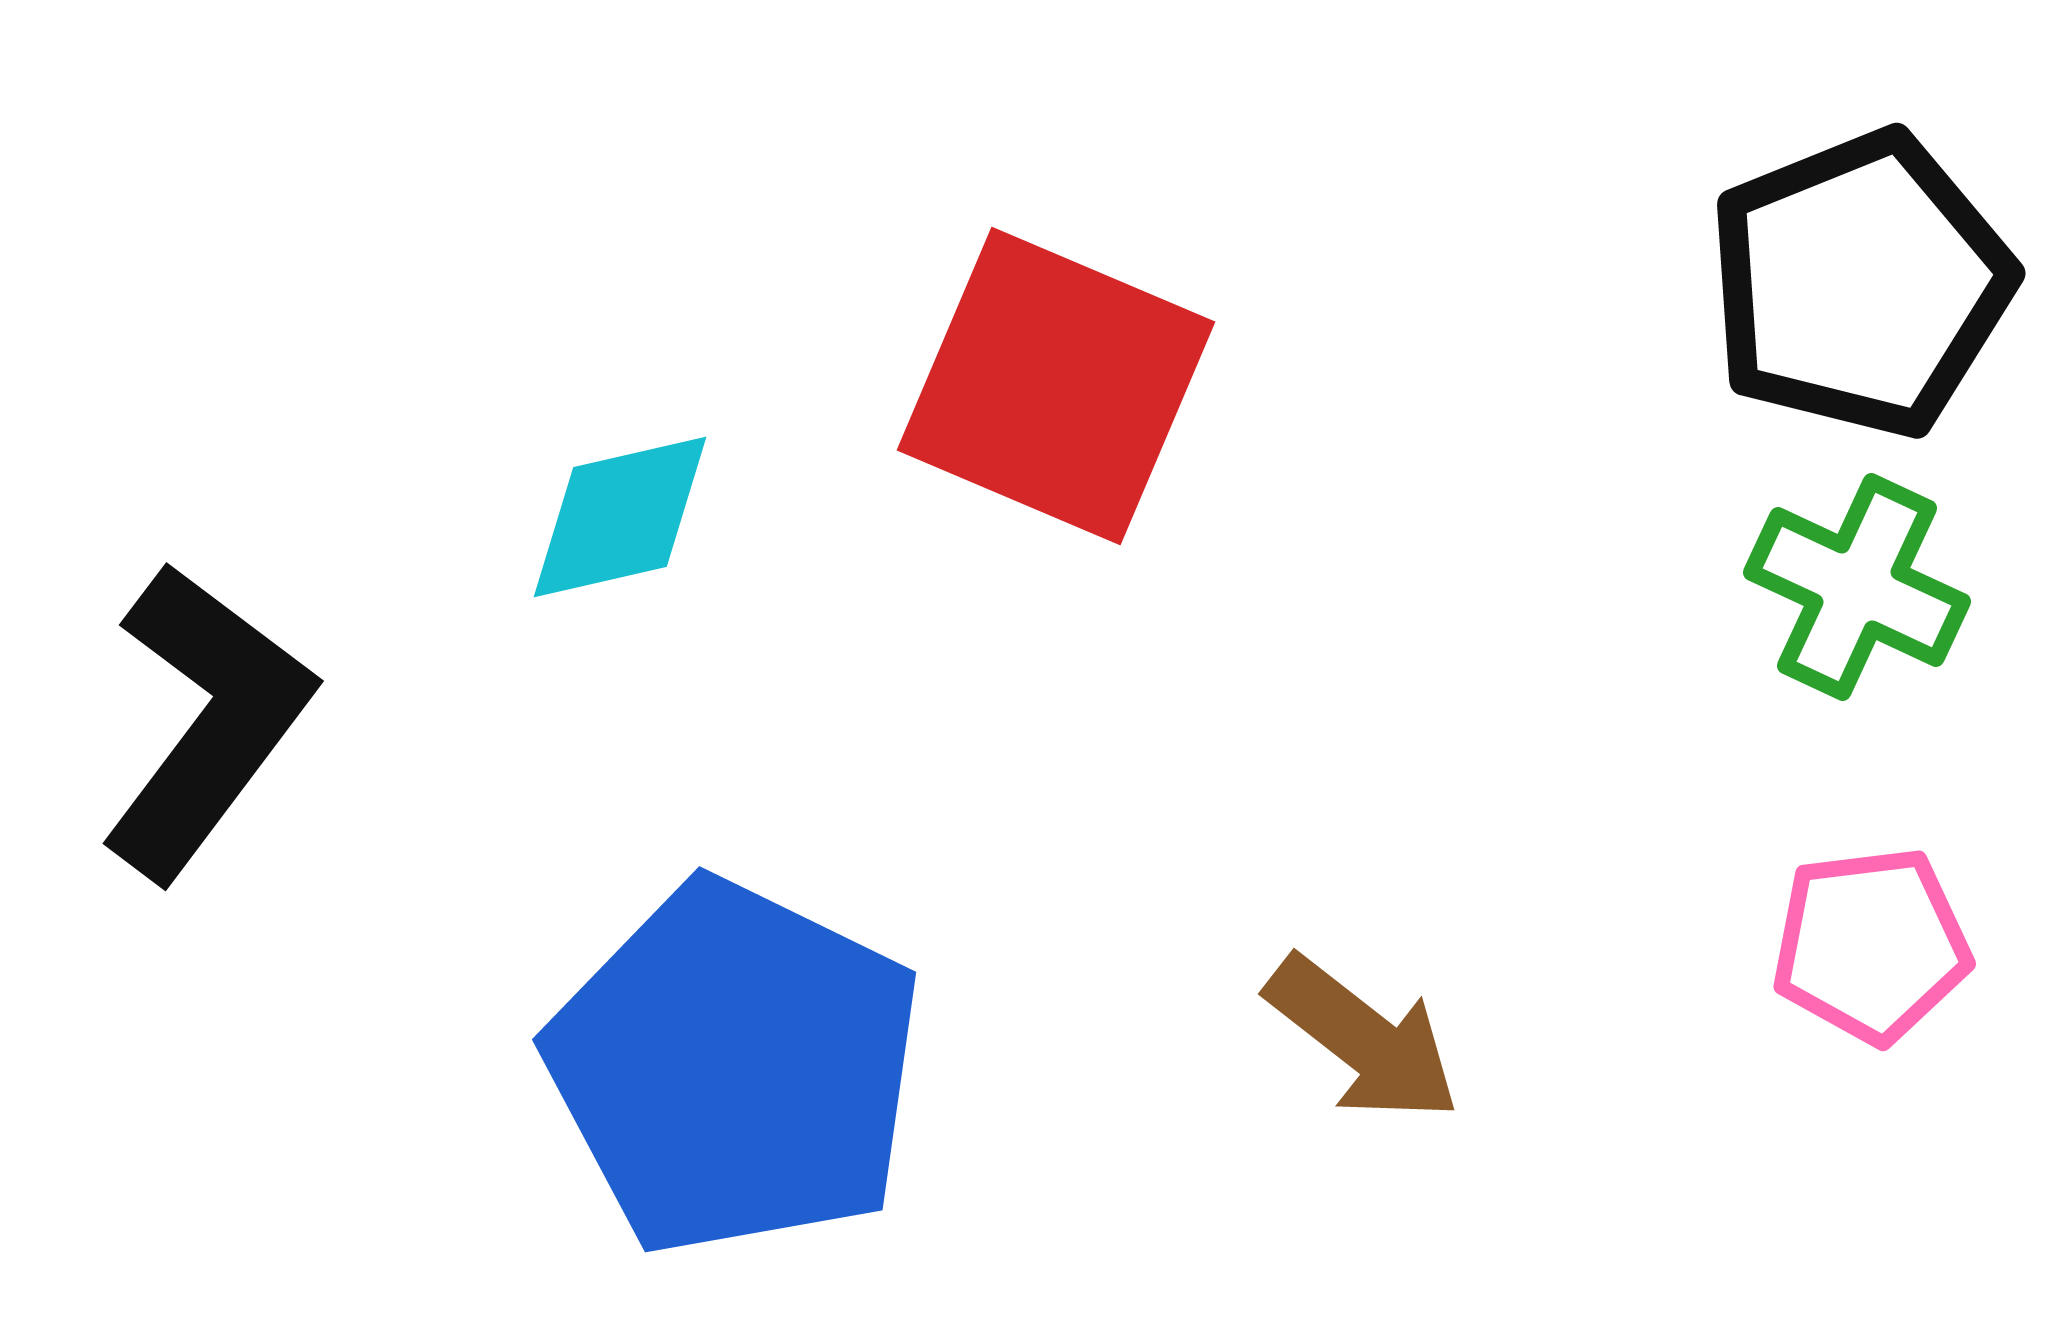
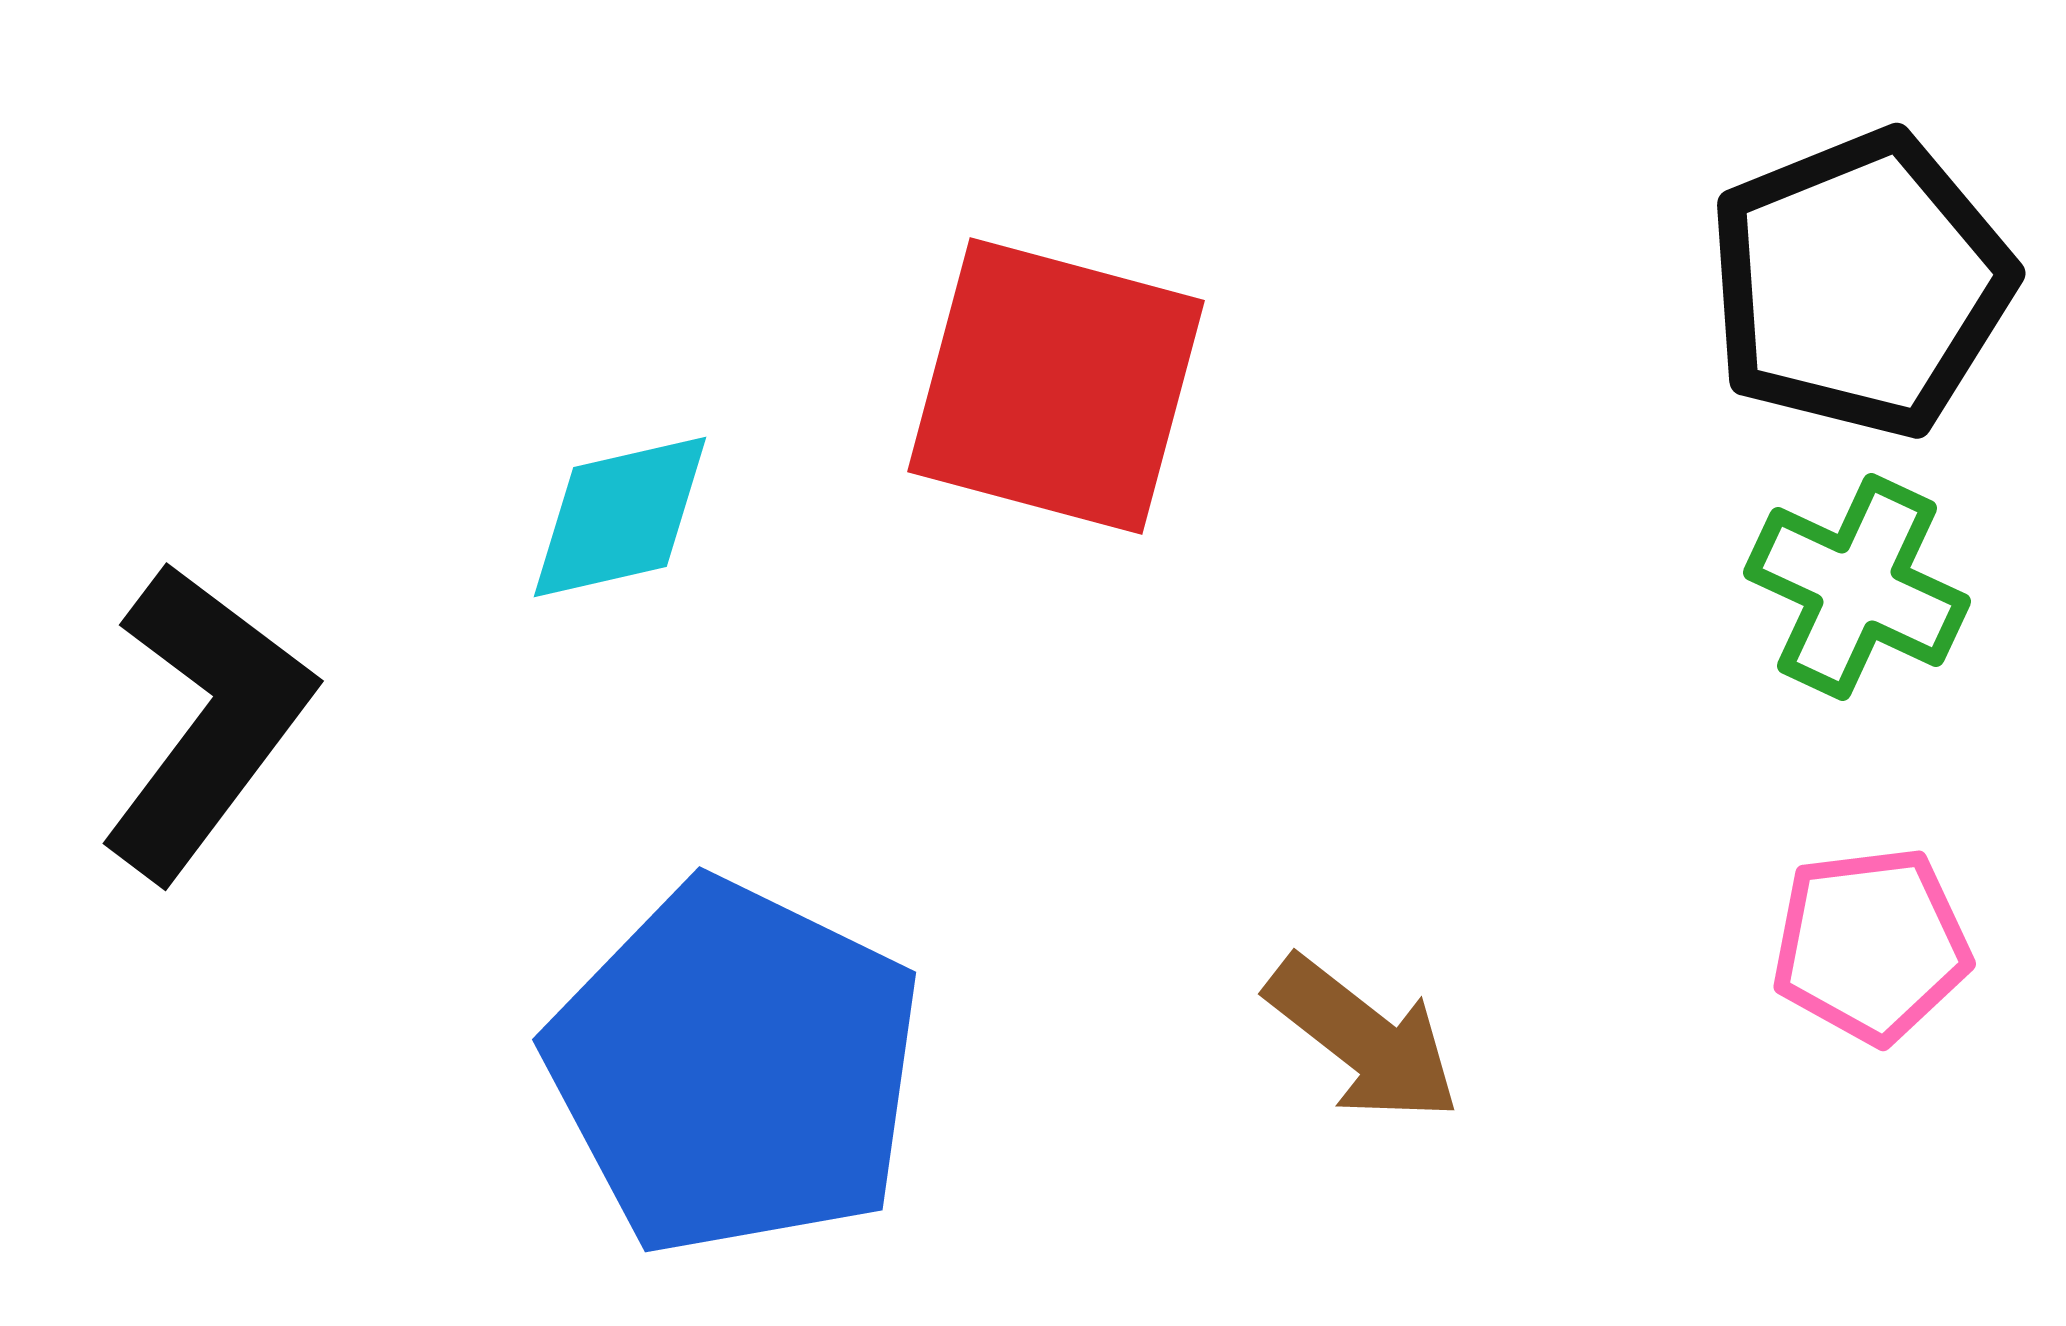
red square: rotated 8 degrees counterclockwise
